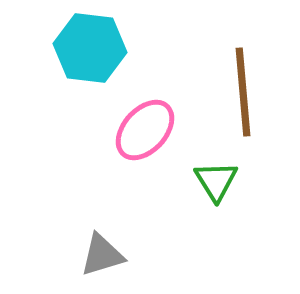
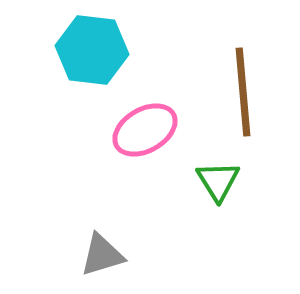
cyan hexagon: moved 2 px right, 2 px down
pink ellipse: rotated 18 degrees clockwise
green triangle: moved 2 px right
